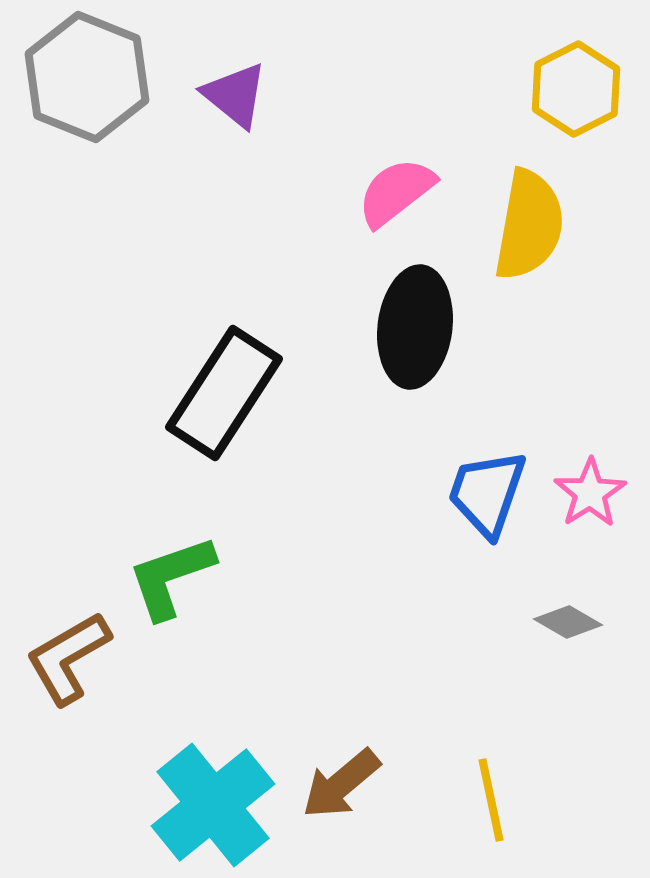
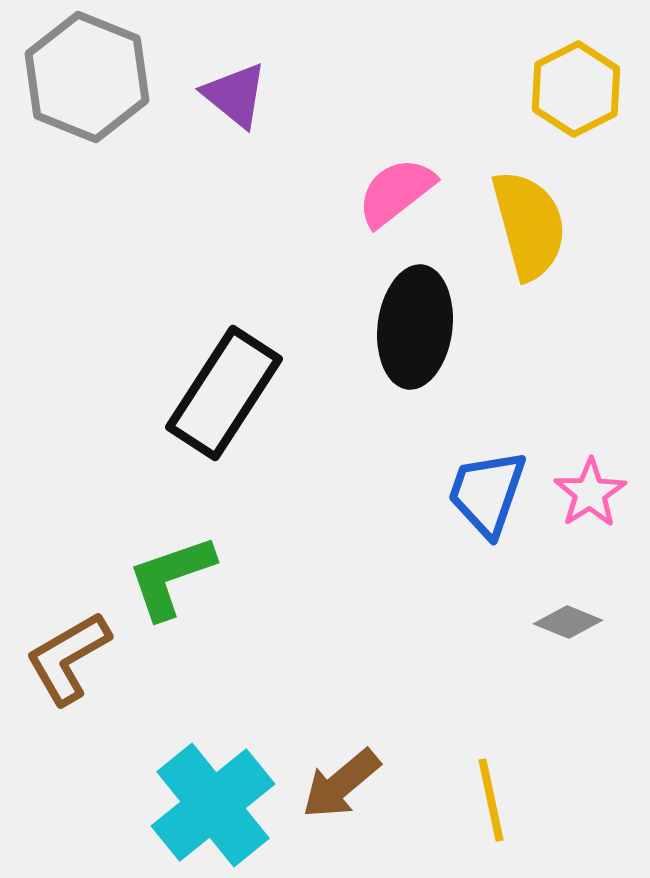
yellow semicircle: rotated 25 degrees counterclockwise
gray diamond: rotated 8 degrees counterclockwise
